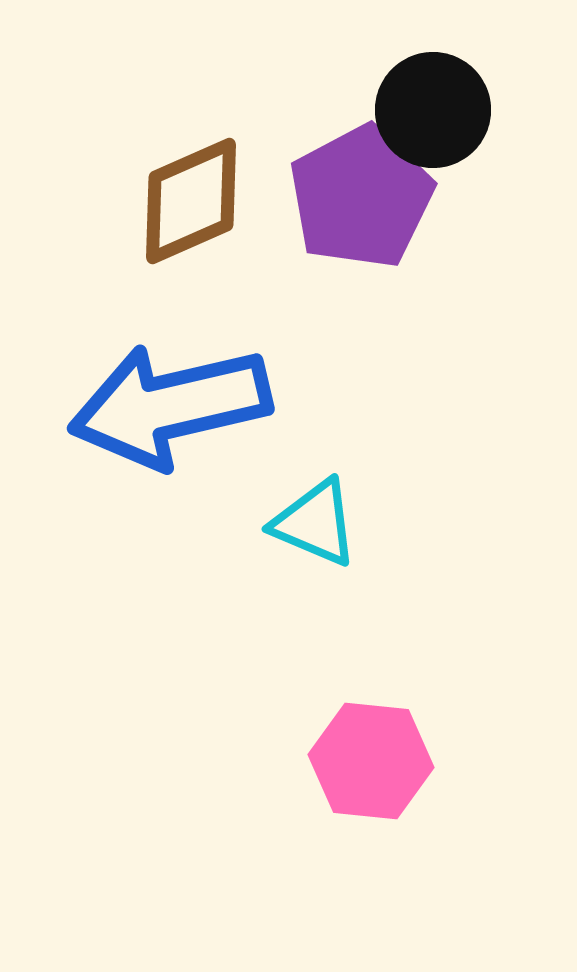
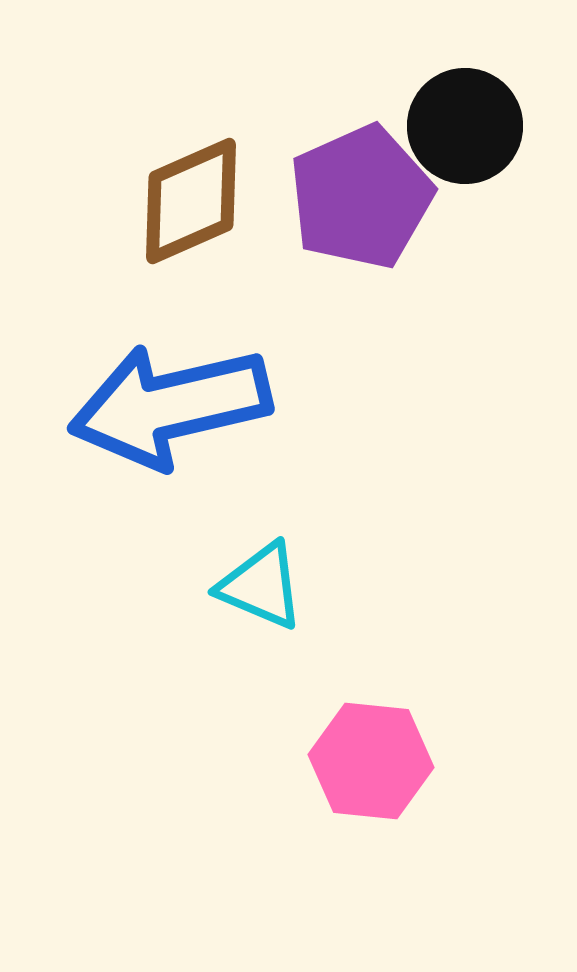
black circle: moved 32 px right, 16 px down
purple pentagon: rotated 4 degrees clockwise
cyan triangle: moved 54 px left, 63 px down
